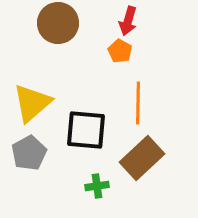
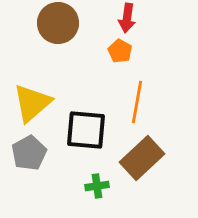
red arrow: moved 1 px left, 3 px up; rotated 8 degrees counterclockwise
orange line: moved 1 px left, 1 px up; rotated 9 degrees clockwise
